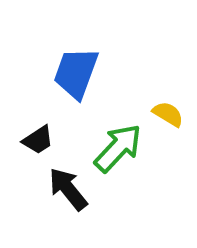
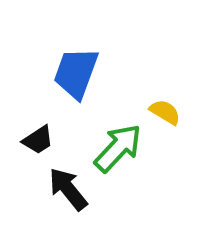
yellow semicircle: moved 3 px left, 2 px up
